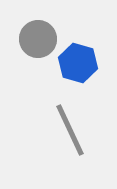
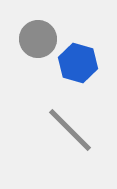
gray line: rotated 20 degrees counterclockwise
